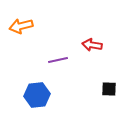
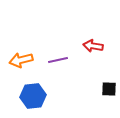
orange arrow: moved 34 px down
red arrow: moved 1 px right, 1 px down
blue hexagon: moved 4 px left, 1 px down
